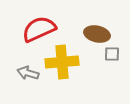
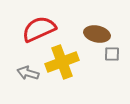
yellow cross: rotated 16 degrees counterclockwise
